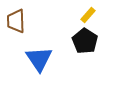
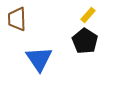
brown trapezoid: moved 1 px right, 2 px up
